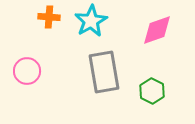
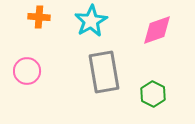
orange cross: moved 10 px left
green hexagon: moved 1 px right, 3 px down
